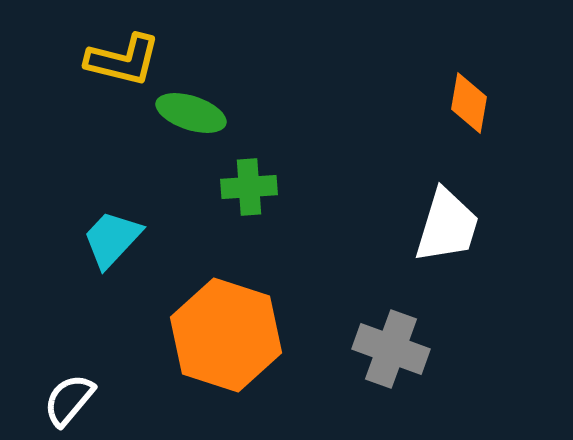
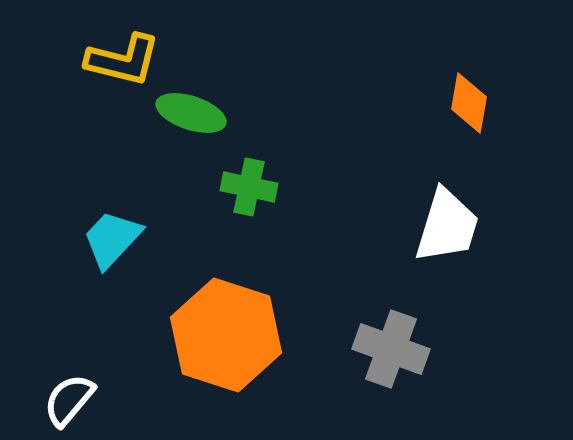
green cross: rotated 16 degrees clockwise
